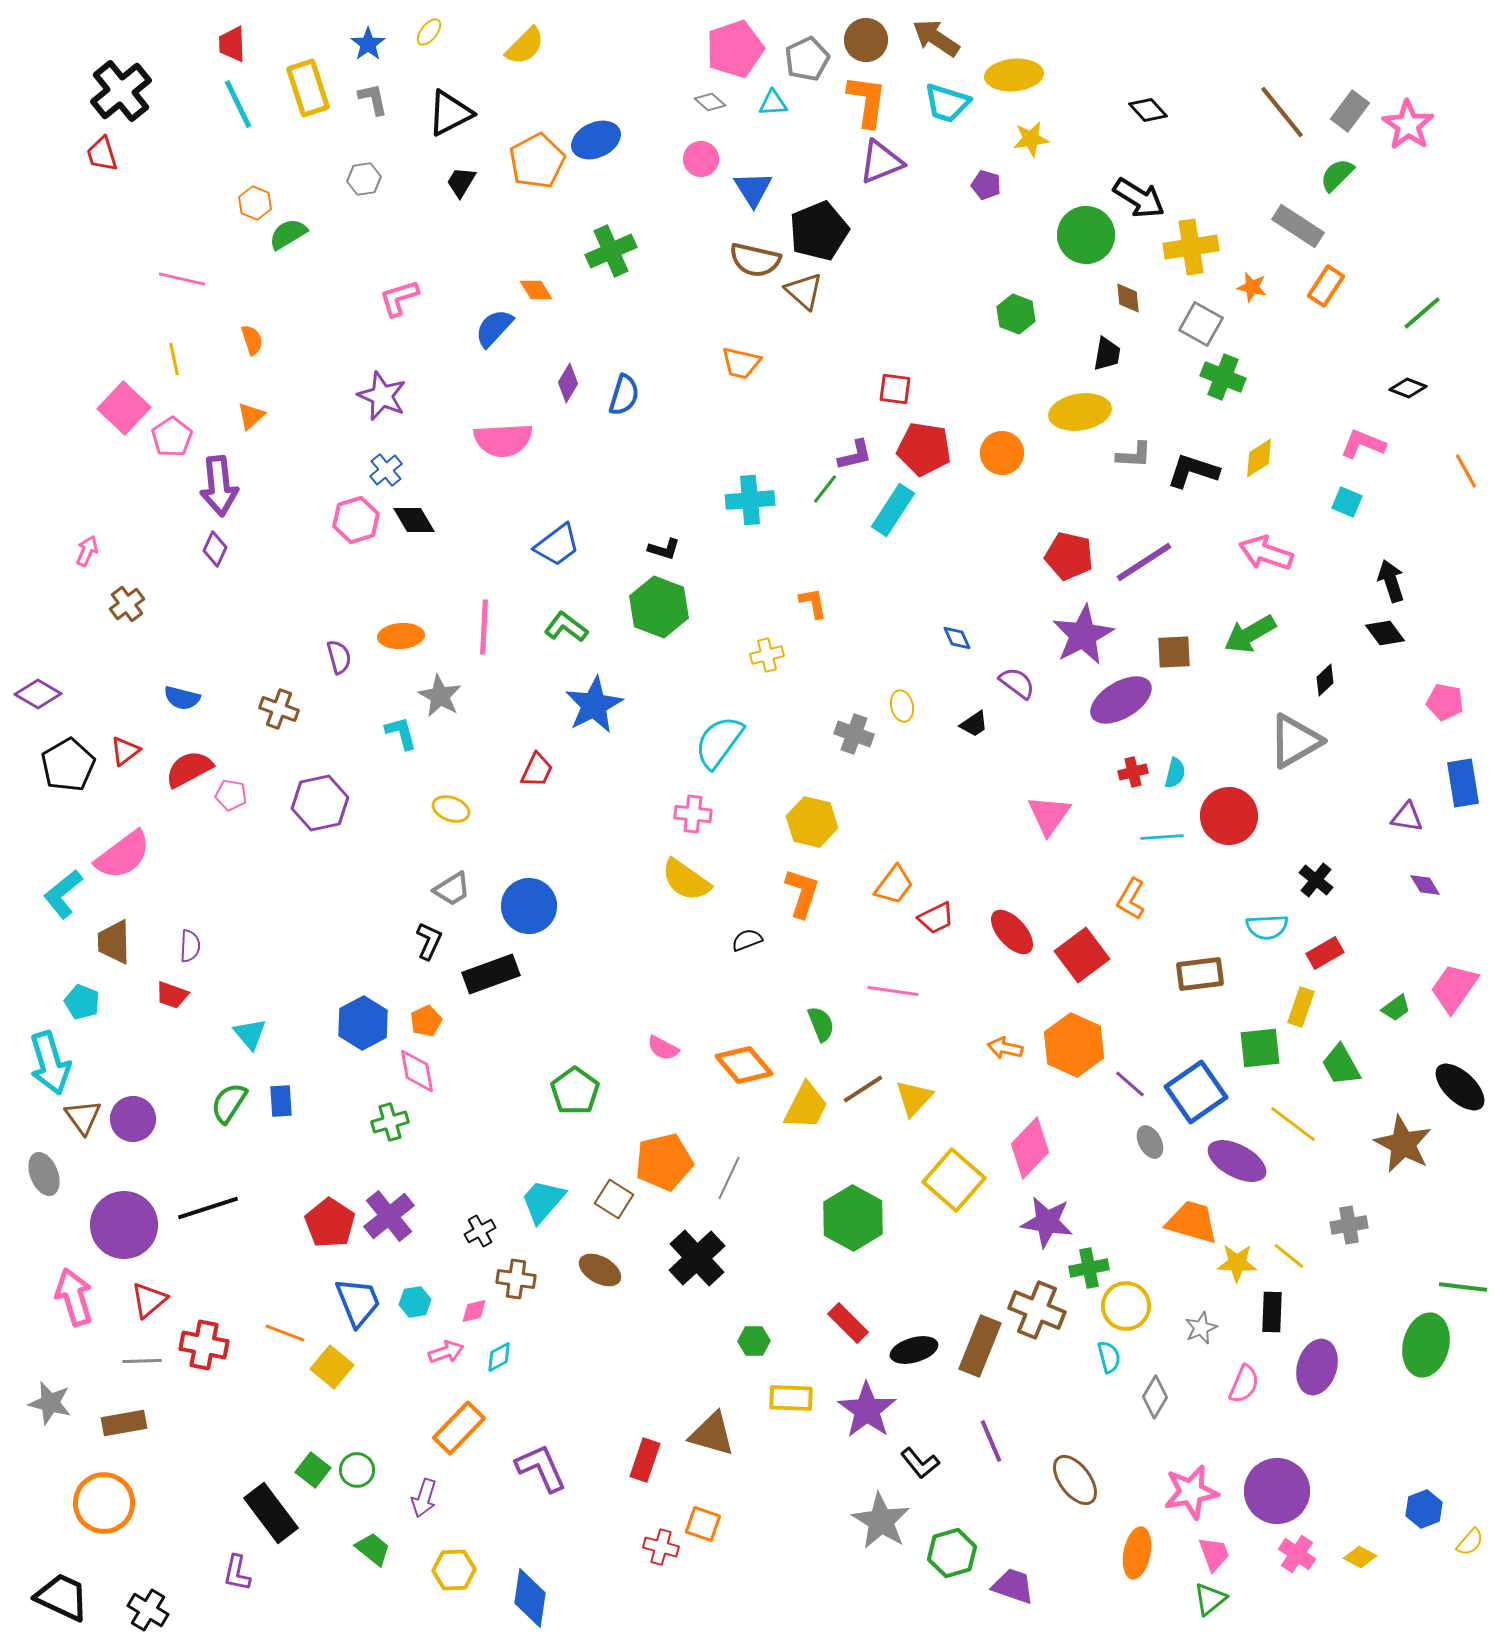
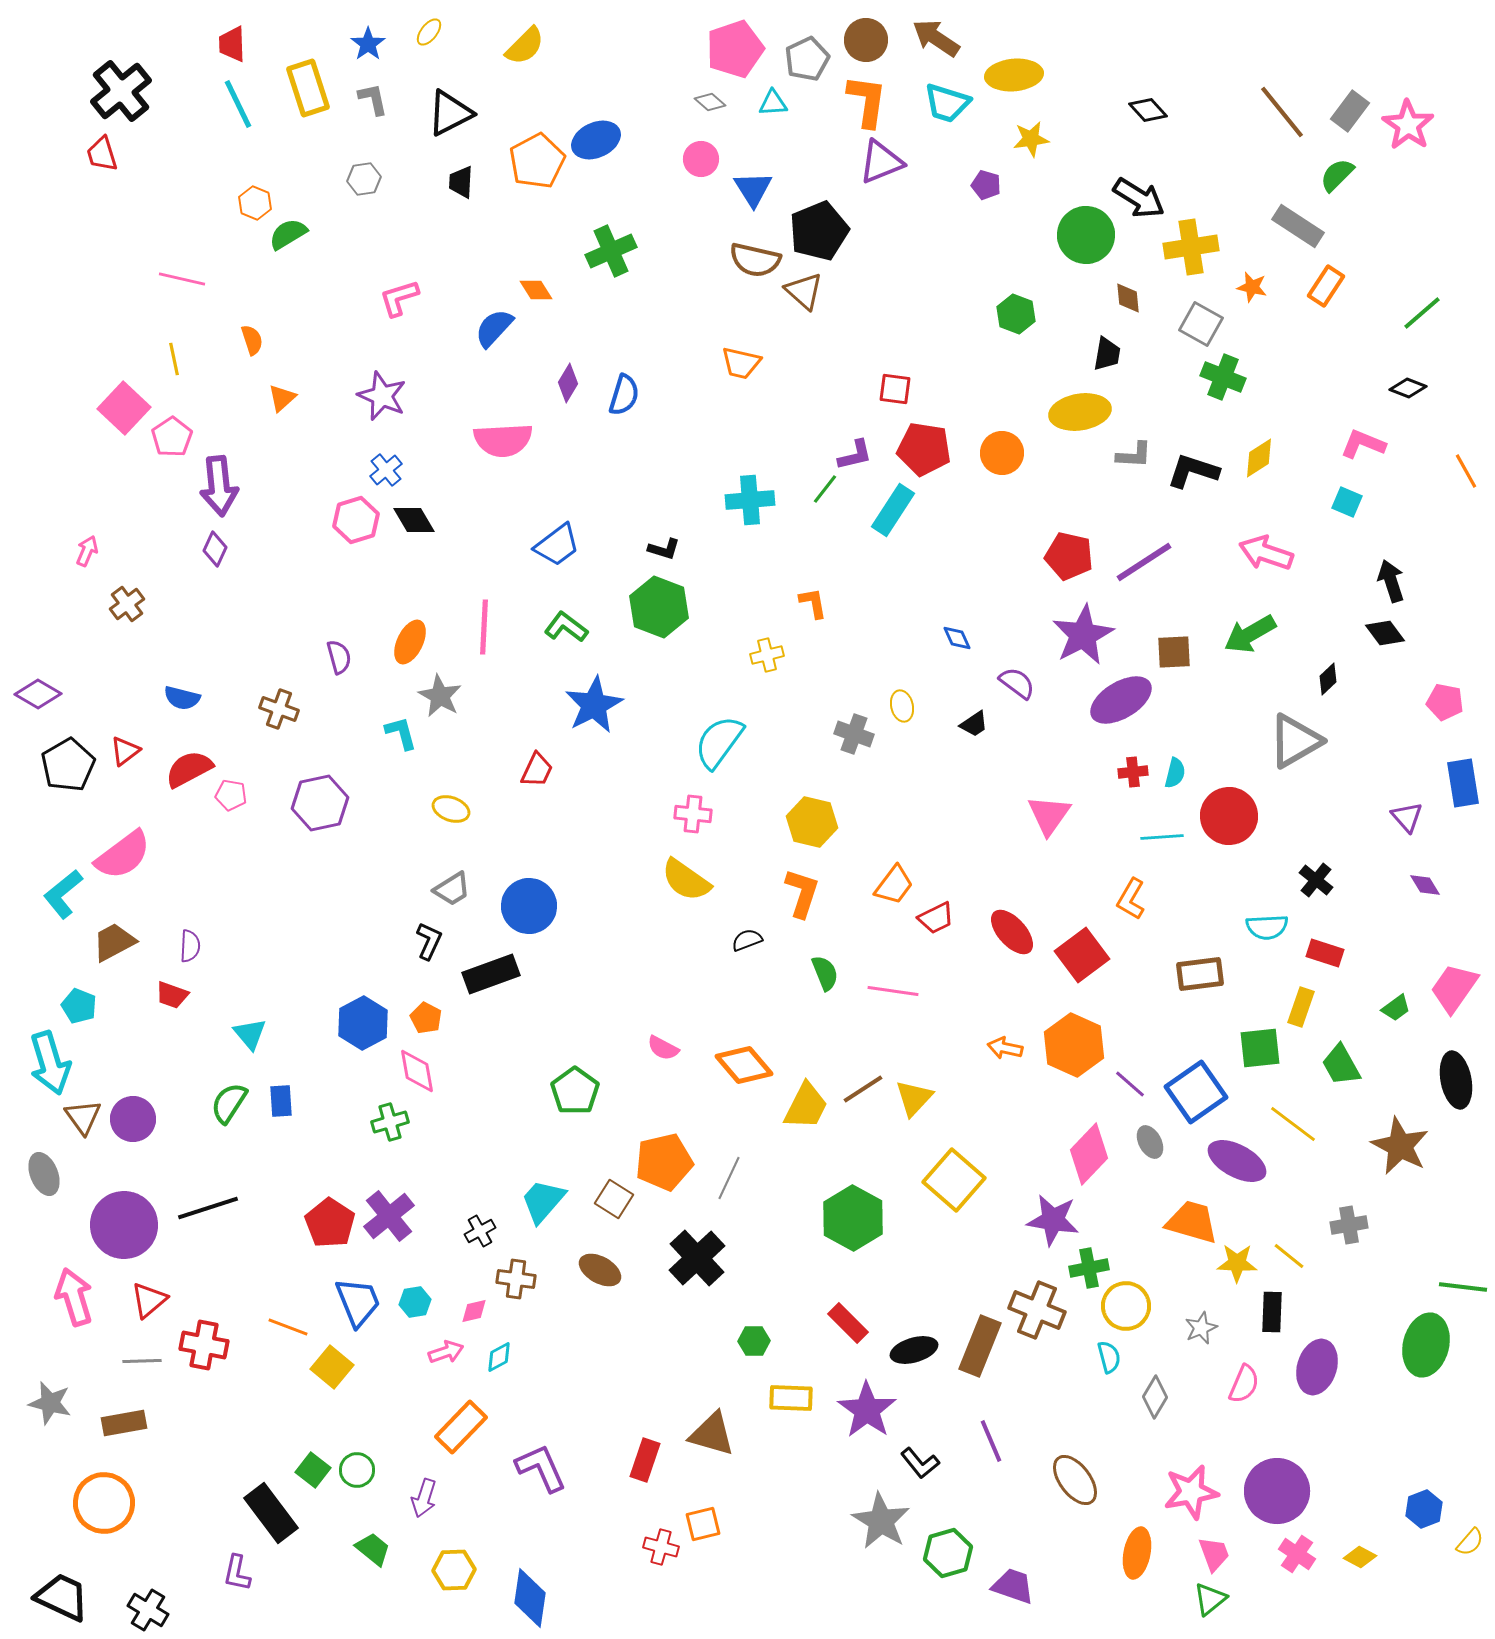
black trapezoid at (461, 182): rotated 28 degrees counterclockwise
orange triangle at (251, 416): moved 31 px right, 18 px up
orange ellipse at (401, 636): moved 9 px right, 6 px down; rotated 60 degrees counterclockwise
black diamond at (1325, 680): moved 3 px right, 1 px up
red cross at (1133, 772): rotated 8 degrees clockwise
purple triangle at (1407, 817): rotated 40 degrees clockwise
brown trapezoid at (114, 942): rotated 63 degrees clockwise
red rectangle at (1325, 953): rotated 48 degrees clockwise
cyan pentagon at (82, 1002): moved 3 px left, 4 px down
orange pentagon at (426, 1021): moved 3 px up; rotated 20 degrees counterclockwise
green semicircle at (821, 1024): moved 4 px right, 51 px up
black ellipse at (1460, 1087): moved 4 px left, 7 px up; rotated 36 degrees clockwise
brown star at (1403, 1144): moved 3 px left, 2 px down
pink diamond at (1030, 1148): moved 59 px right, 6 px down
purple star at (1047, 1222): moved 6 px right, 2 px up
orange line at (285, 1333): moved 3 px right, 6 px up
orange rectangle at (459, 1428): moved 2 px right, 1 px up
orange square at (703, 1524): rotated 33 degrees counterclockwise
green hexagon at (952, 1553): moved 4 px left
